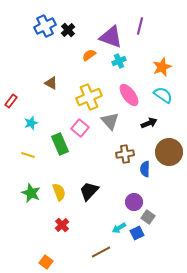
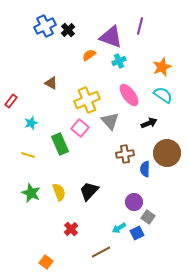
yellow cross: moved 2 px left, 3 px down
brown circle: moved 2 px left, 1 px down
red cross: moved 9 px right, 4 px down
